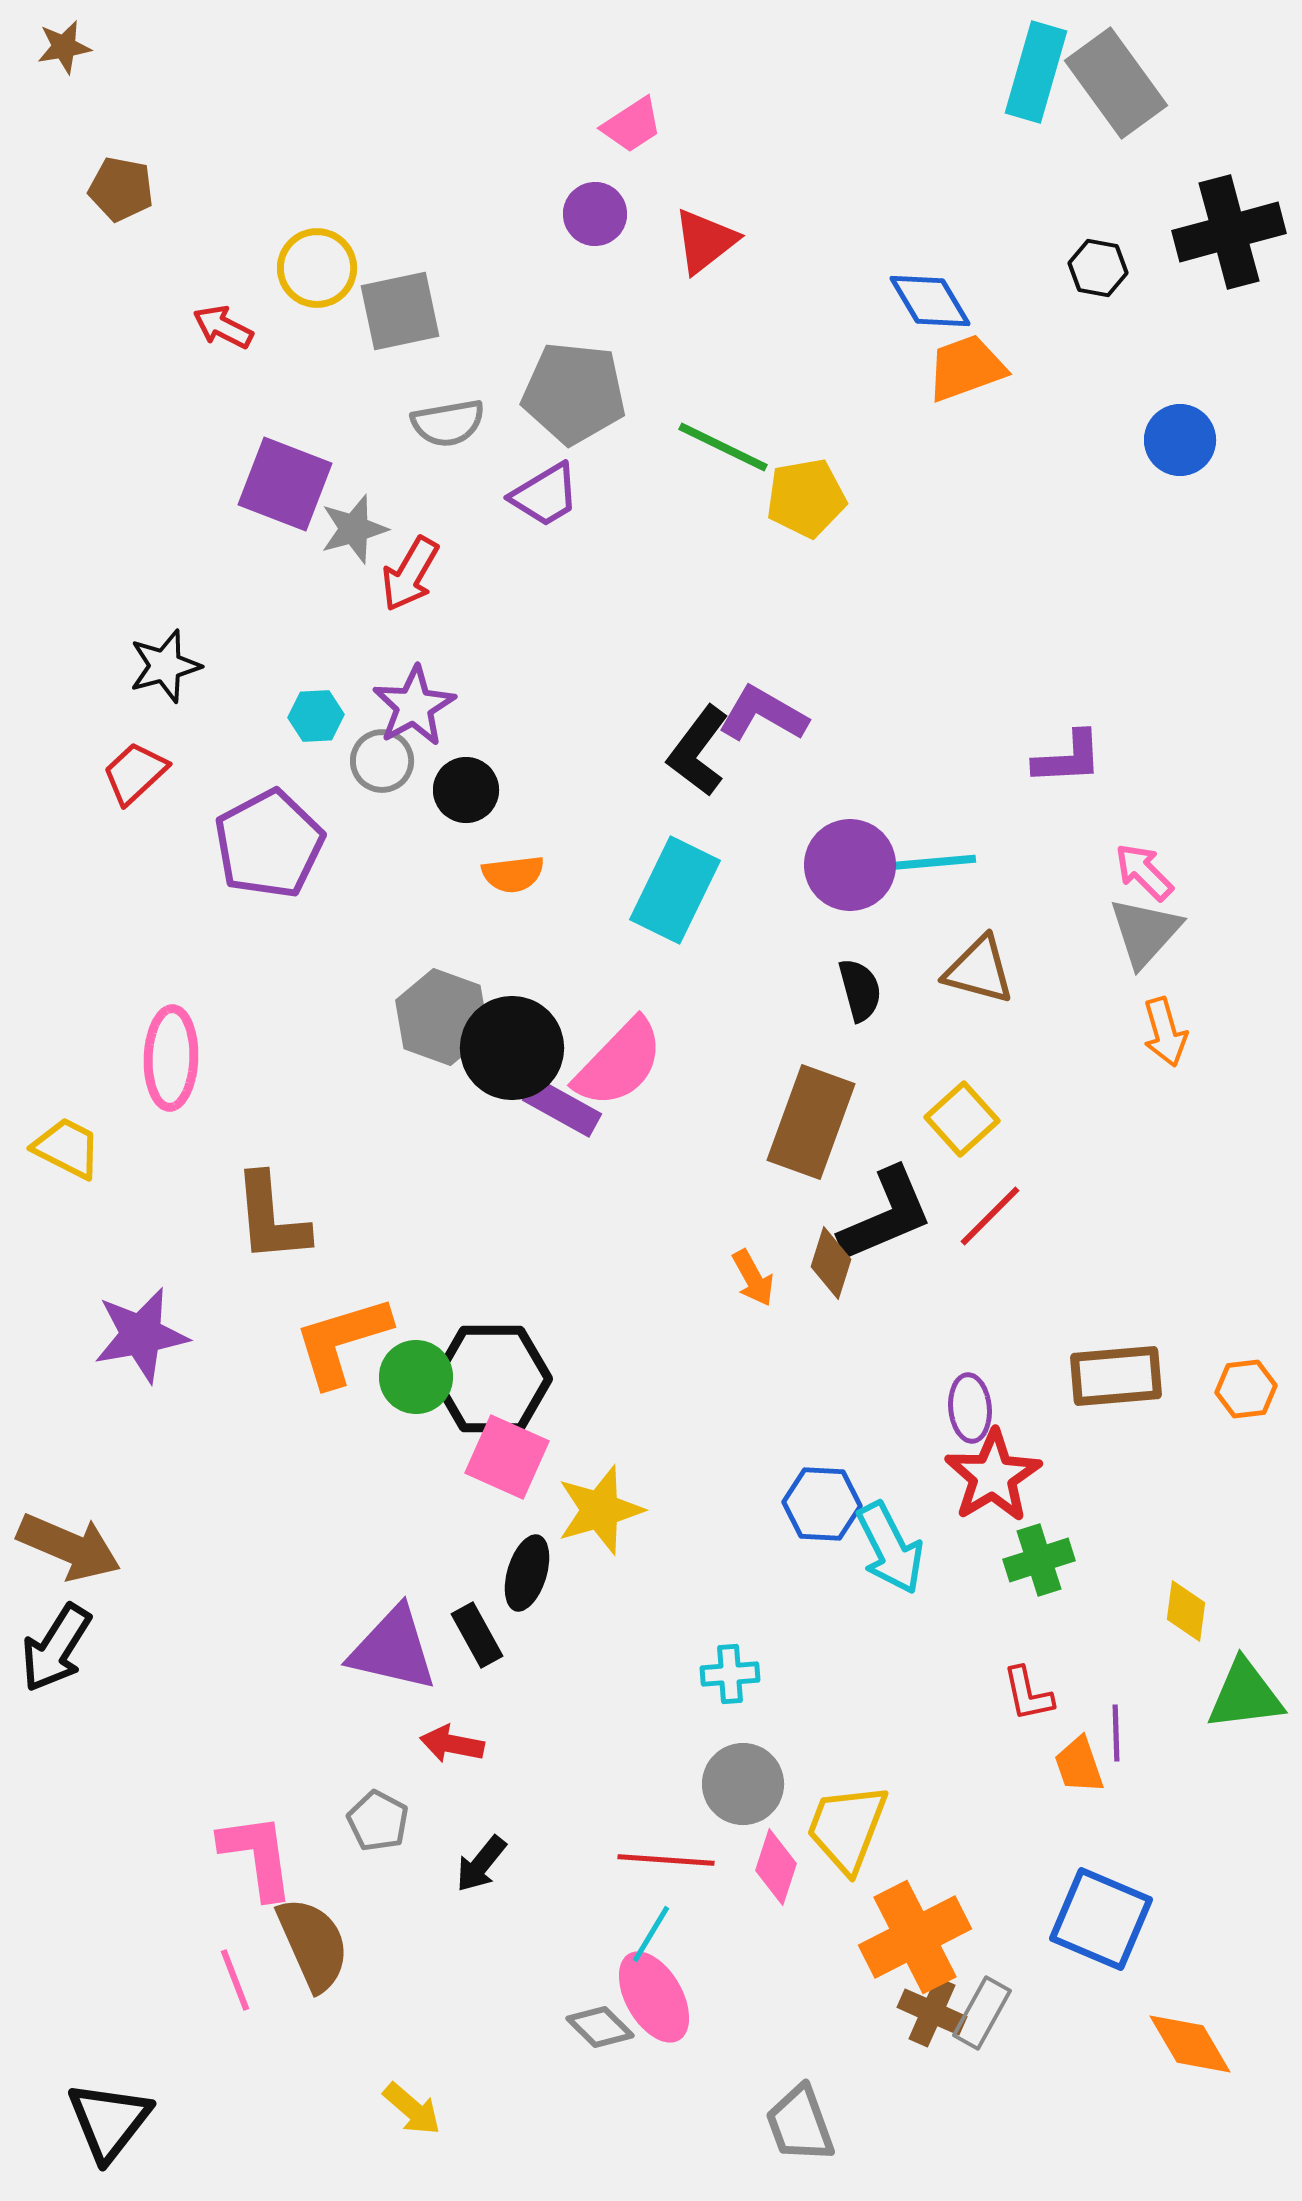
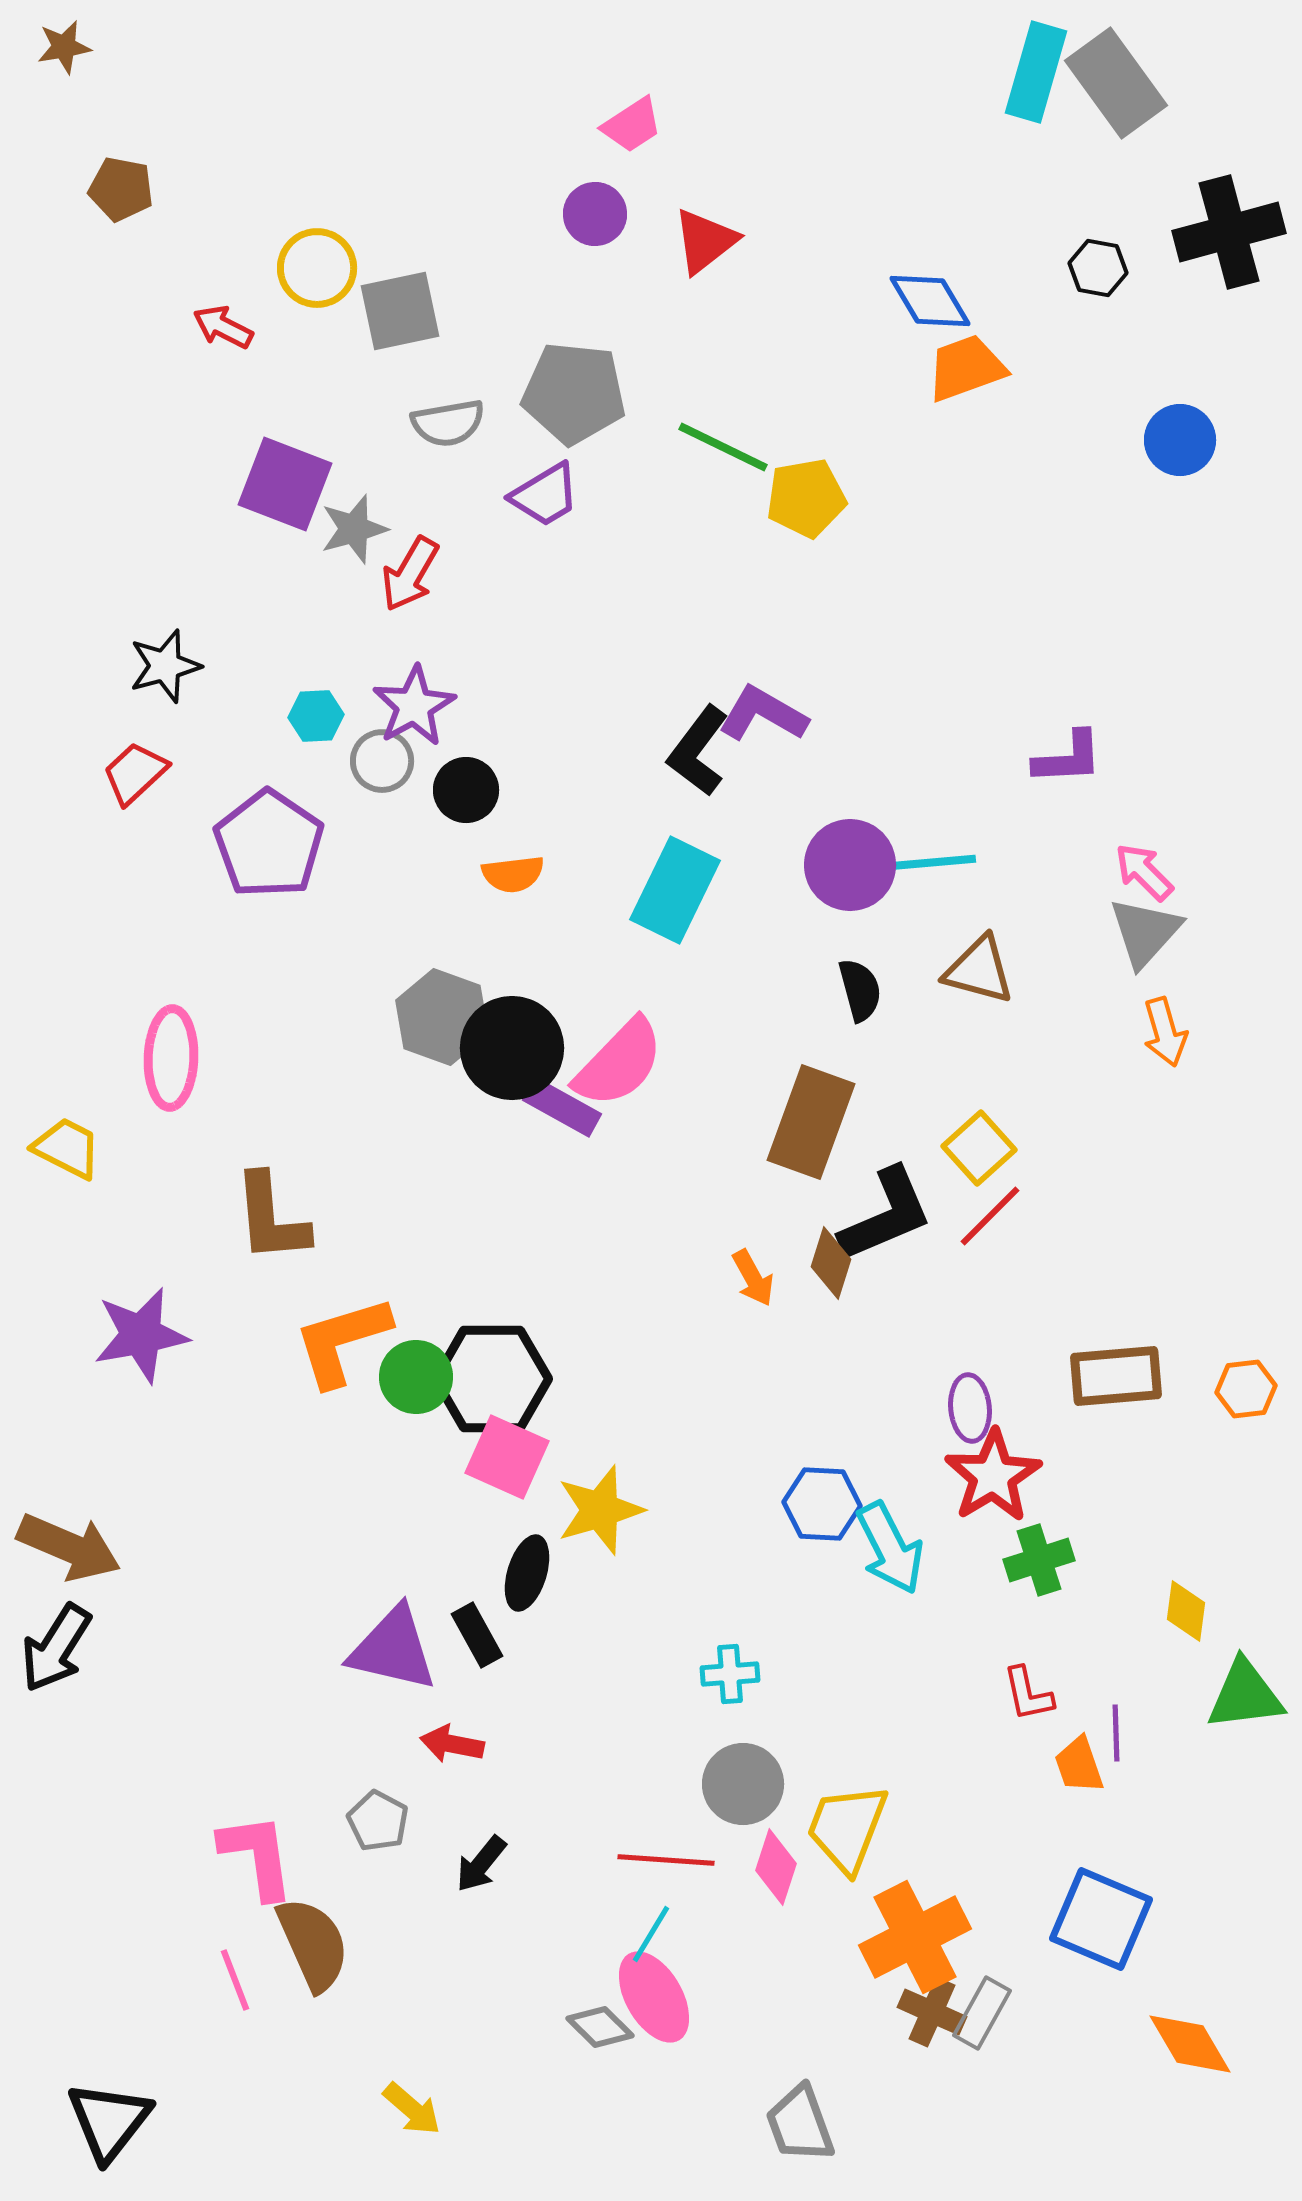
purple pentagon at (269, 844): rotated 10 degrees counterclockwise
yellow square at (962, 1119): moved 17 px right, 29 px down
